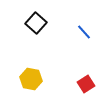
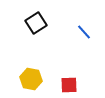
black square: rotated 15 degrees clockwise
red square: moved 17 px left, 1 px down; rotated 30 degrees clockwise
